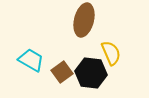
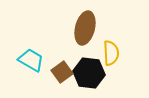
brown ellipse: moved 1 px right, 8 px down
yellow semicircle: rotated 20 degrees clockwise
black hexagon: moved 2 px left
